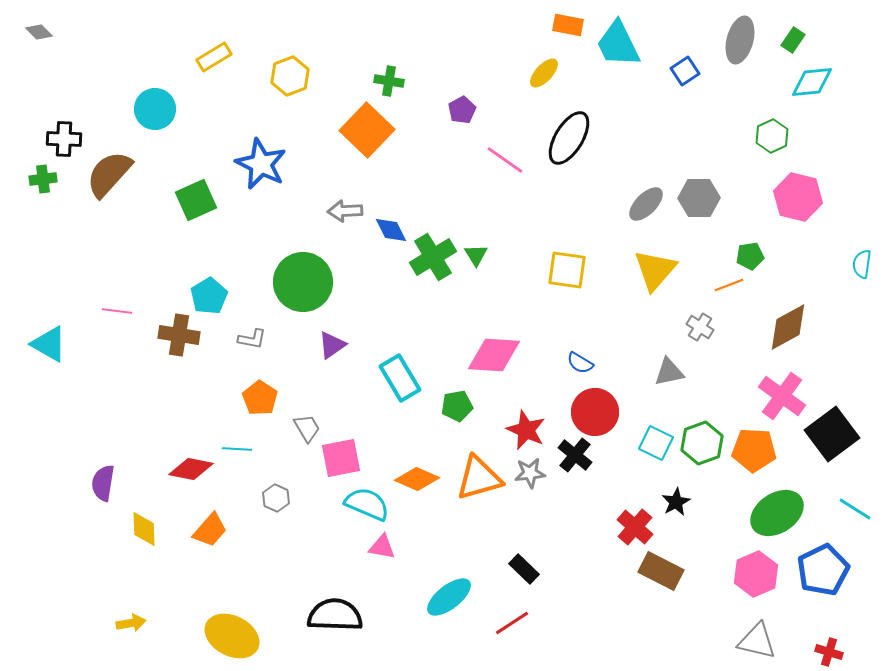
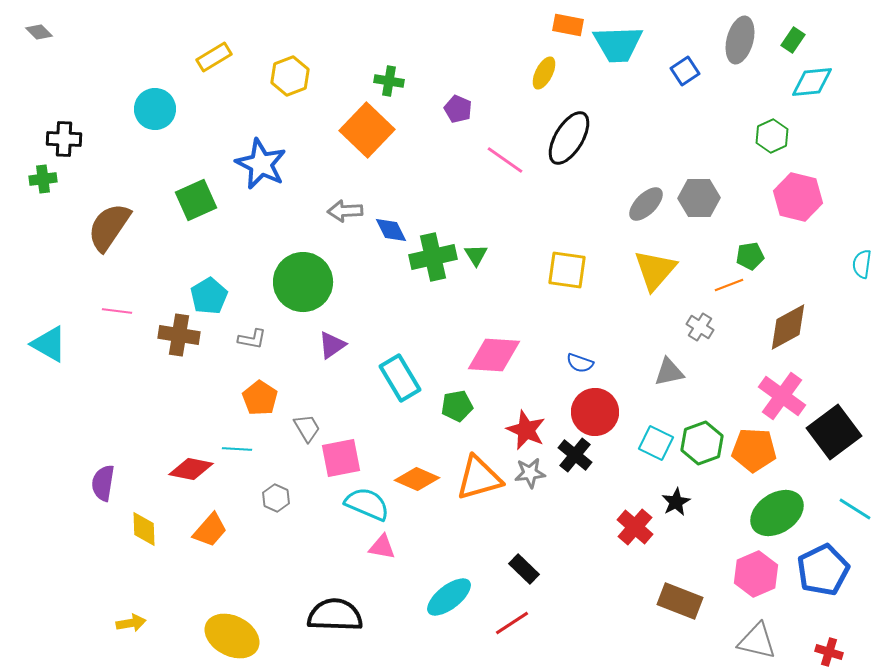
cyan trapezoid at (618, 44): rotated 66 degrees counterclockwise
yellow ellipse at (544, 73): rotated 16 degrees counterclockwise
purple pentagon at (462, 110): moved 4 px left, 1 px up; rotated 20 degrees counterclockwise
brown semicircle at (109, 174): moved 53 px down; rotated 8 degrees counterclockwise
green cross at (433, 257): rotated 18 degrees clockwise
blue semicircle at (580, 363): rotated 12 degrees counterclockwise
black square at (832, 434): moved 2 px right, 2 px up
brown rectangle at (661, 571): moved 19 px right, 30 px down; rotated 6 degrees counterclockwise
